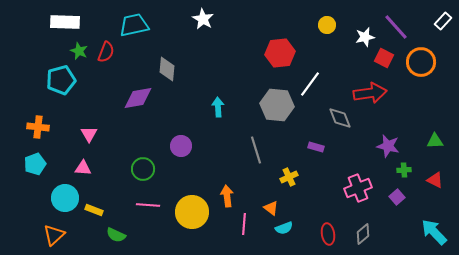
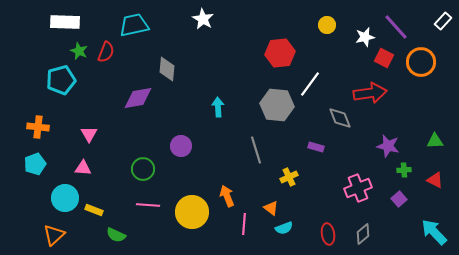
orange arrow at (227, 196): rotated 15 degrees counterclockwise
purple square at (397, 197): moved 2 px right, 2 px down
